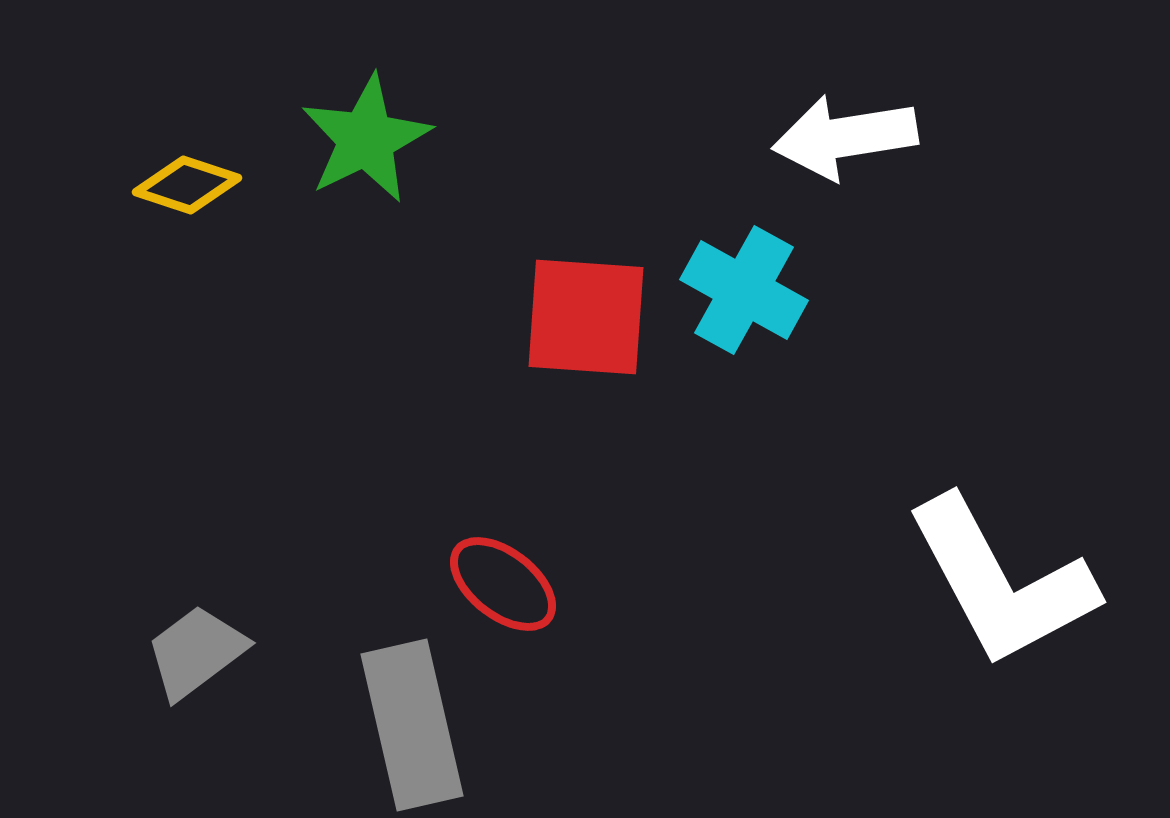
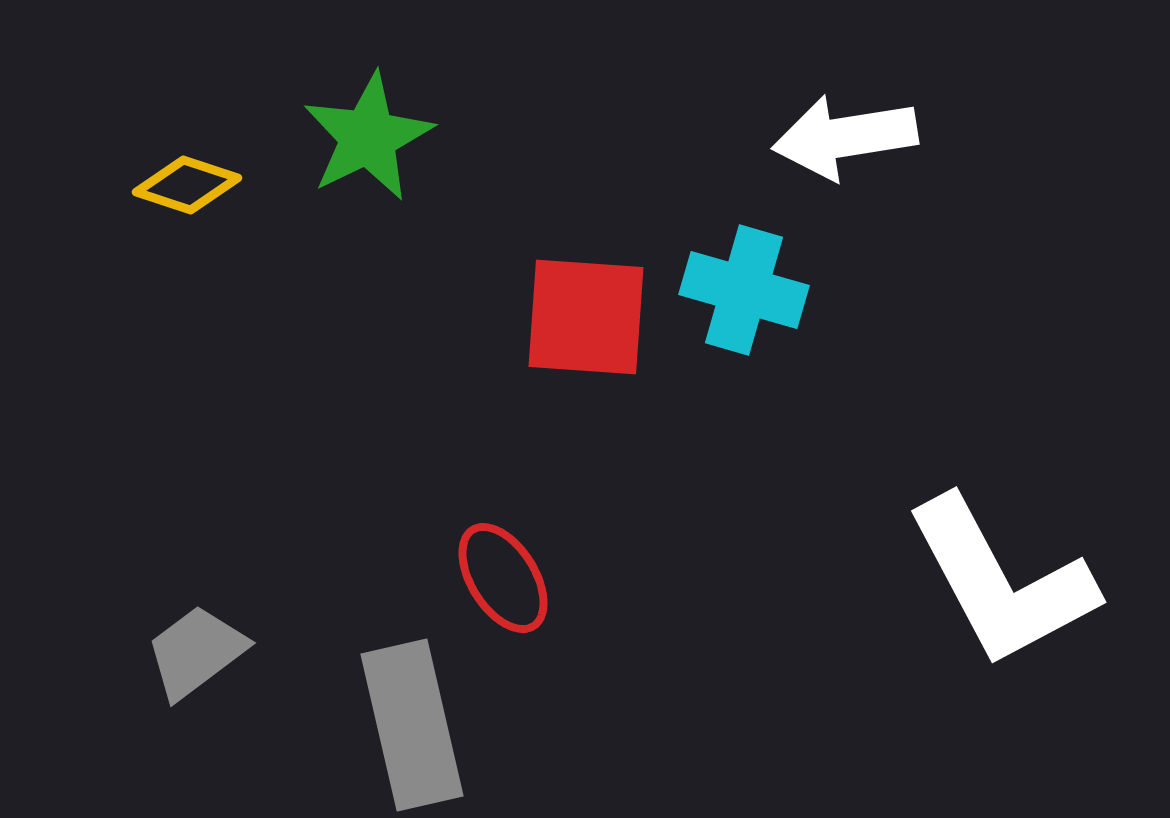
green star: moved 2 px right, 2 px up
cyan cross: rotated 13 degrees counterclockwise
red ellipse: moved 6 px up; rotated 20 degrees clockwise
